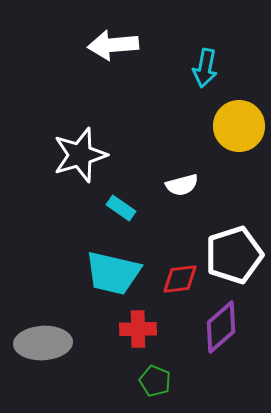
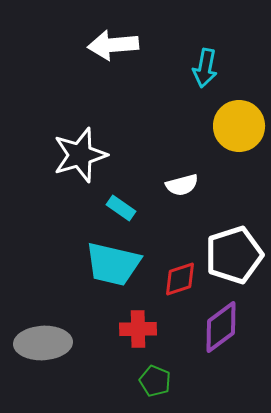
cyan trapezoid: moved 9 px up
red diamond: rotated 12 degrees counterclockwise
purple diamond: rotated 4 degrees clockwise
